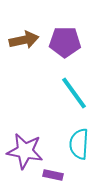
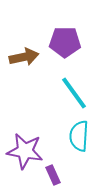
brown arrow: moved 17 px down
cyan semicircle: moved 8 px up
purple rectangle: rotated 54 degrees clockwise
